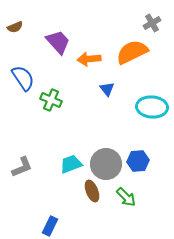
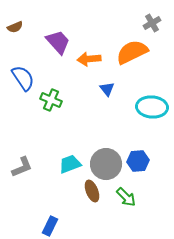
cyan trapezoid: moved 1 px left
